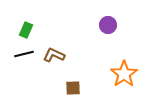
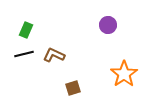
brown square: rotated 14 degrees counterclockwise
